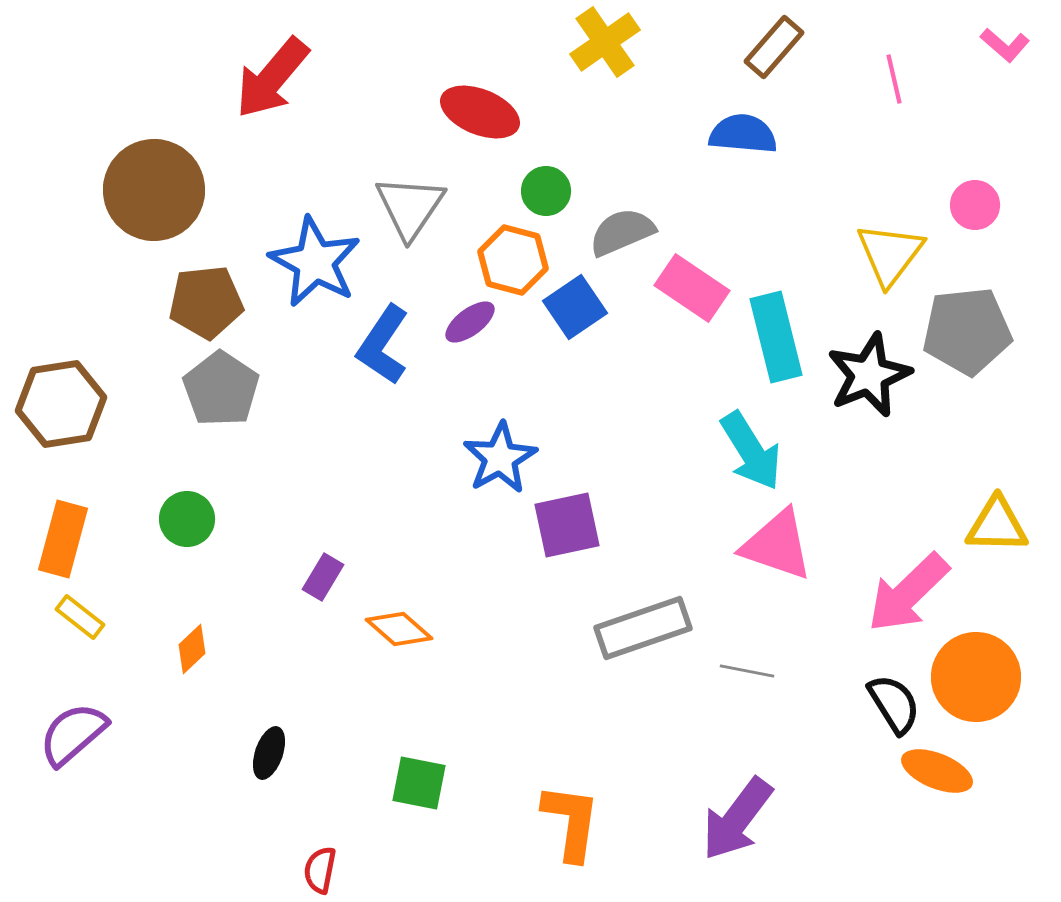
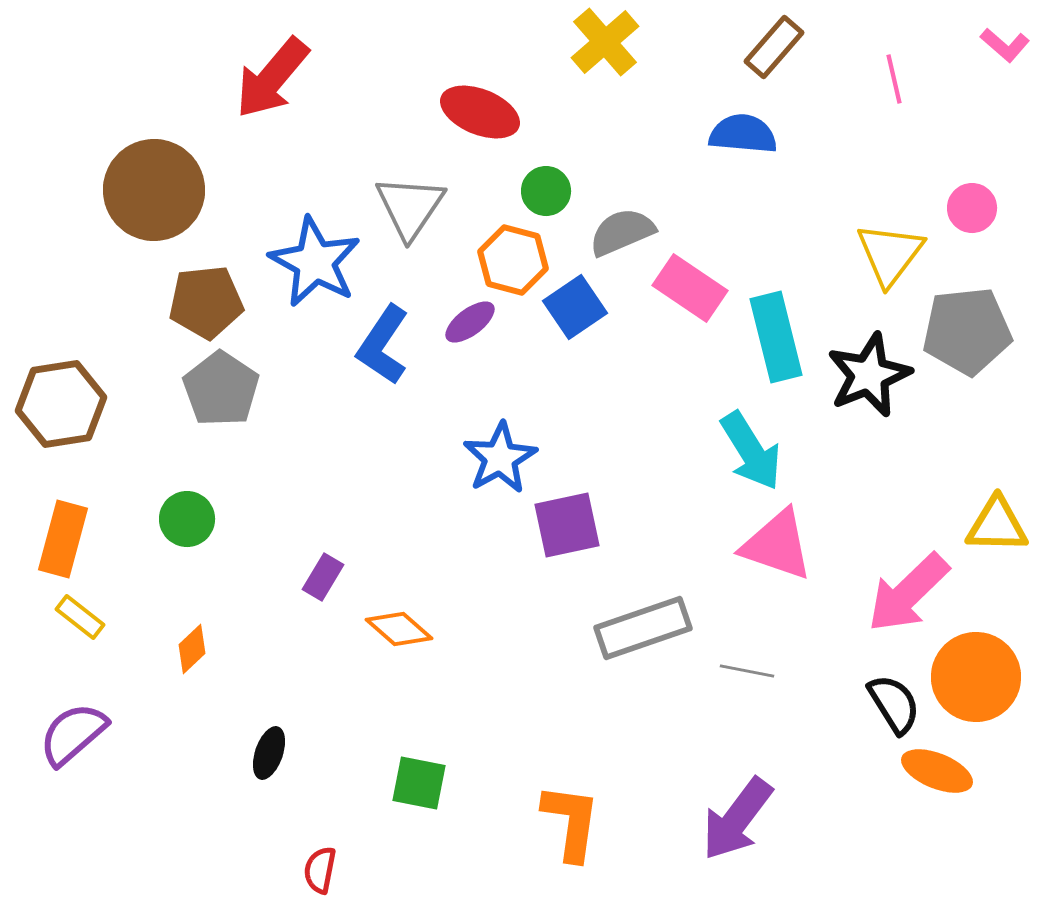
yellow cross at (605, 42): rotated 6 degrees counterclockwise
pink circle at (975, 205): moved 3 px left, 3 px down
pink rectangle at (692, 288): moved 2 px left
